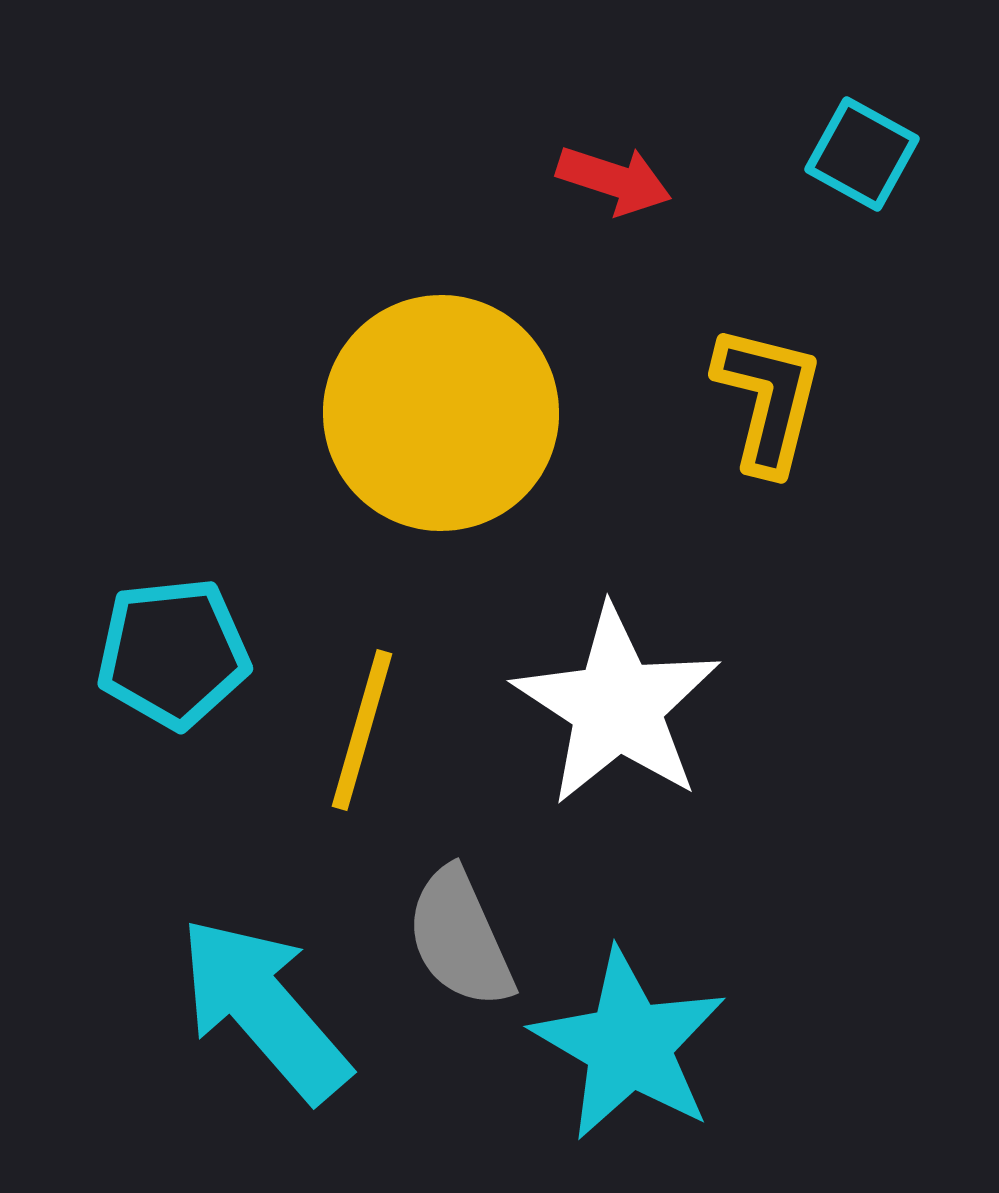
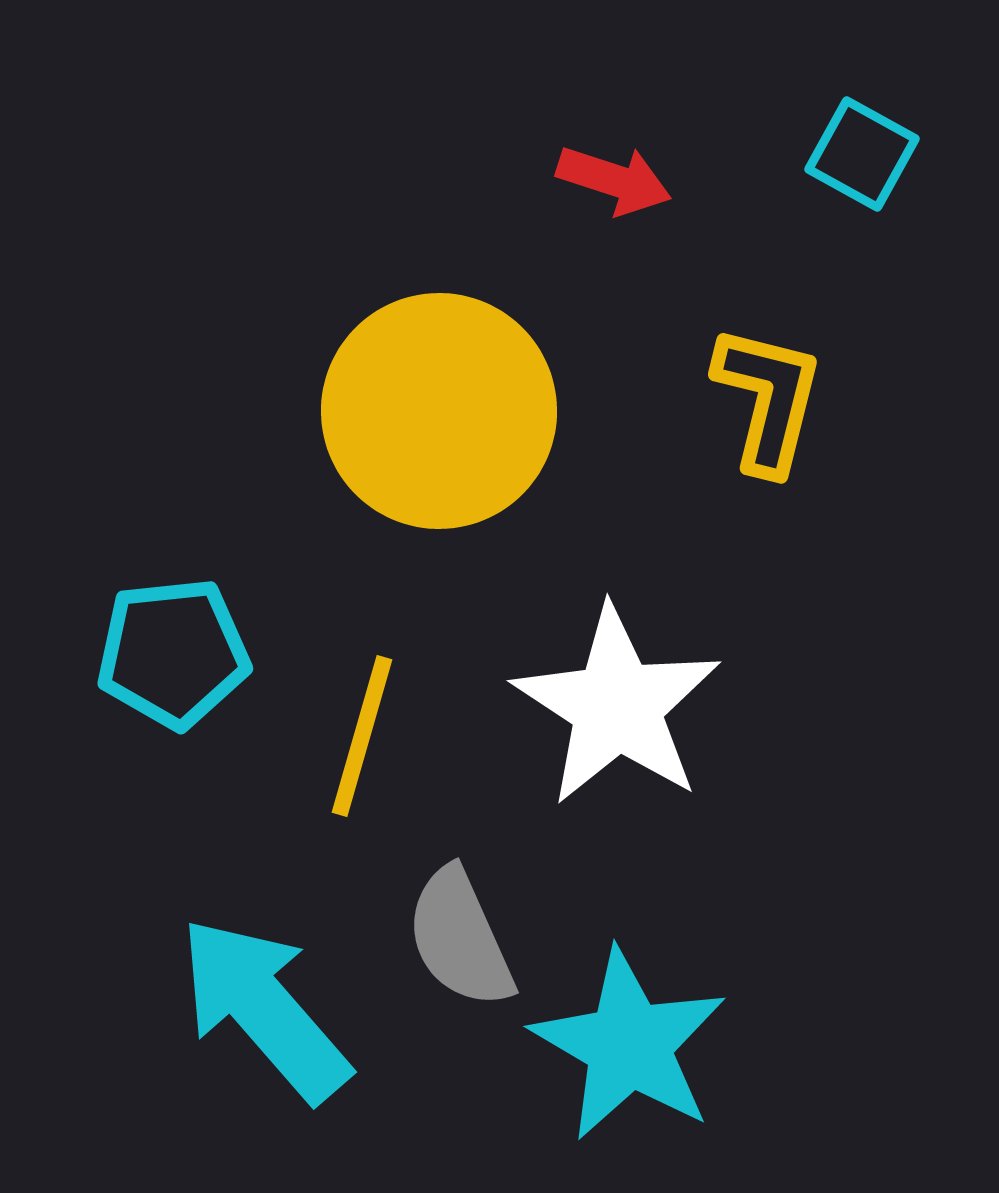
yellow circle: moved 2 px left, 2 px up
yellow line: moved 6 px down
